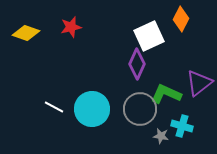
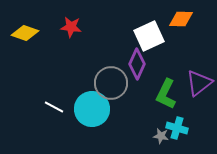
orange diamond: rotated 65 degrees clockwise
red star: rotated 20 degrees clockwise
yellow diamond: moved 1 px left
green L-shape: rotated 88 degrees counterclockwise
gray circle: moved 29 px left, 26 px up
cyan cross: moved 5 px left, 2 px down
